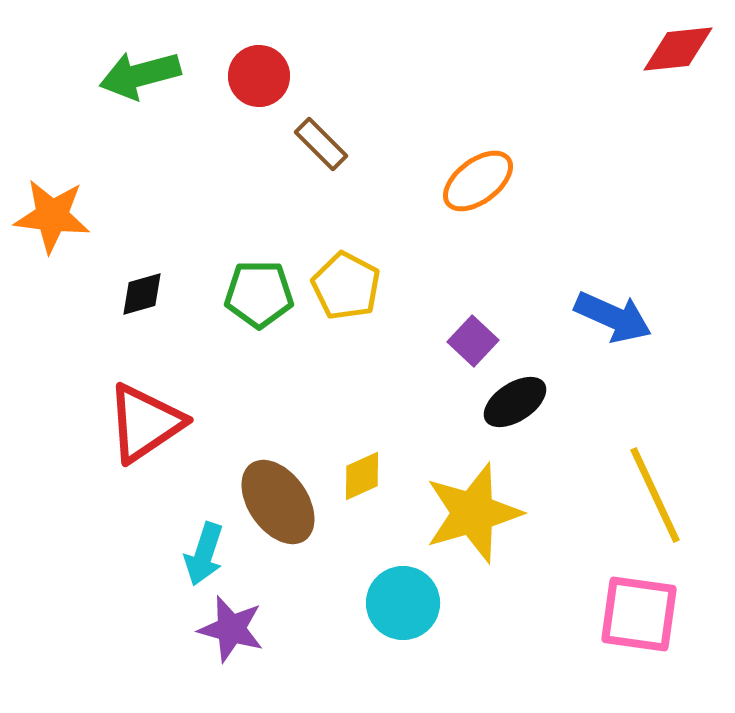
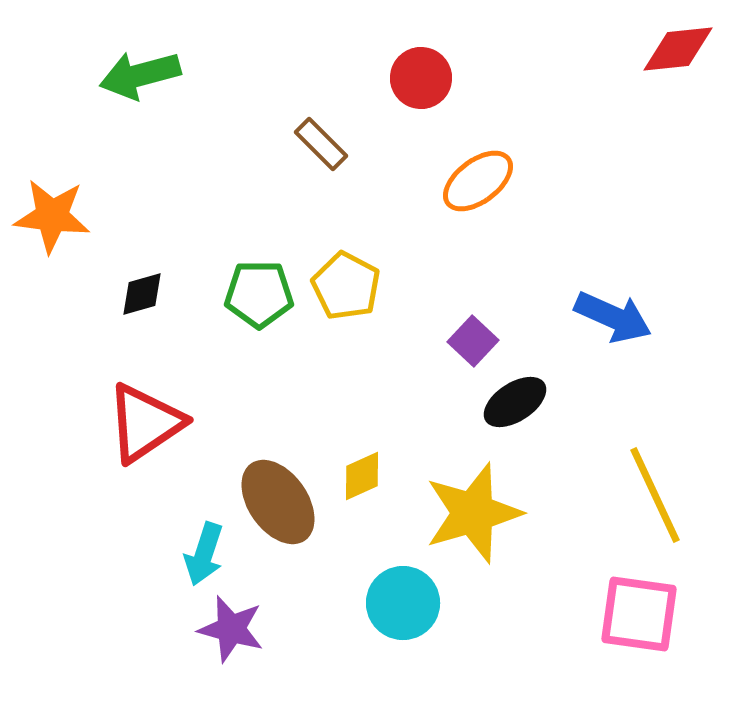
red circle: moved 162 px right, 2 px down
